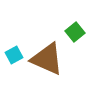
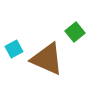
cyan square: moved 6 px up
